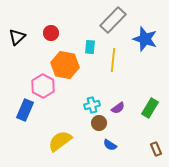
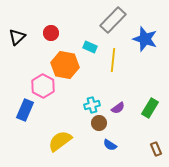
cyan rectangle: rotated 72 degrees counterclockwise
